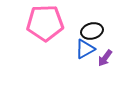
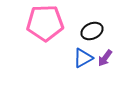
black ellipse: rotated 10 degrees counterclockwise
blue triangle: moved 2 px left, 9 px down
